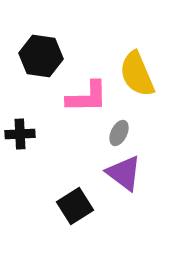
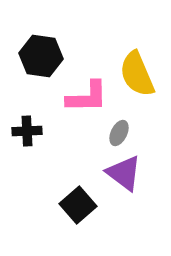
black cross: moved 7 px right, 3 px up
black square: moved 3 px right, 1 px up; rotated 9 degrees counterclockwise
